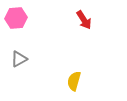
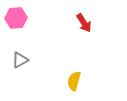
red arrow: moved 3 px down
gray triangle: moved 1 px right, 1 px down
